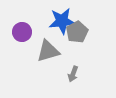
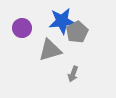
purple circle: moved 4 px up
gray triangle: moved 2 px right, 1 px up
